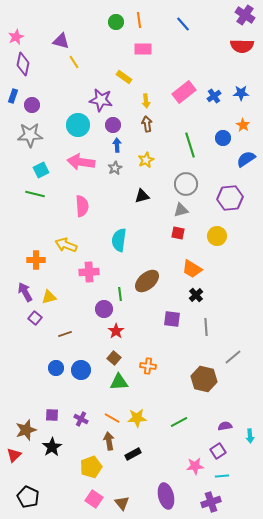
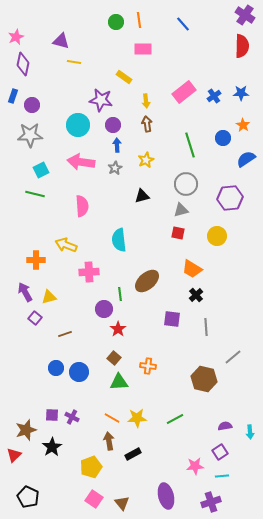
red semicircle at (242, 46): rotated 90 degrees counterclockwise
yellow line at (74, 62): rotated 48 degrees counterclockwise
cyan semicircle at (119, 240): rotated 15 degrees counterclockwise
red star at (116, 331): moved 2 px right, 2 px up
blue circle at (81, 370): moved 2 px left, 2 px down
purple cross at (81, 419): moved 9 px left, 2 px up
green line at (179, 422): moved 4 px left, 3 px up
cyan arrow at (250, 436): moved 4 px up
purple square at (218, 451): moved 2 px right, 1 px down
